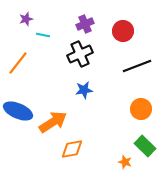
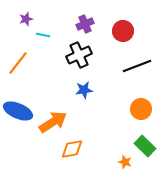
black cross: moved 1 px left, 1 px down
